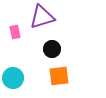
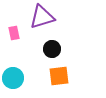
pink rectangle: moved 1 px left, 1 px down
